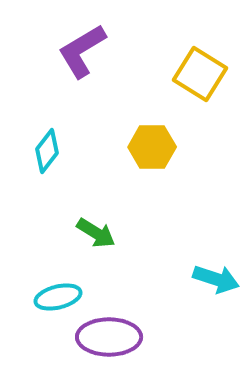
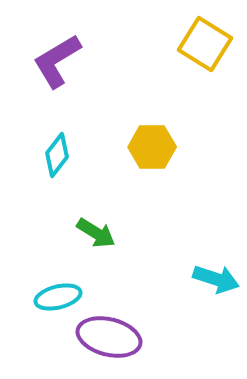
purple L-shape: moved 25 px left, 10 px down
yellow square: moved 5 px right, 30 px up
cyan diamond: moved 10 px right, 4 px down
purple ellipse: rotated 14 degrees clockwise
